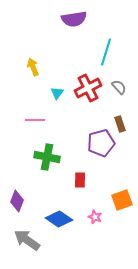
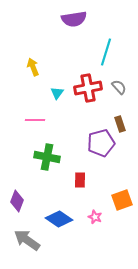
red cross: rotated 16 degrees clockwise
